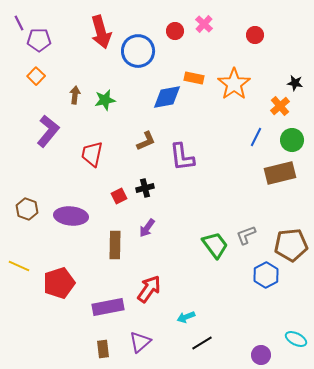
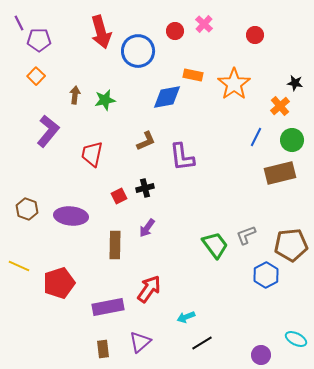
orange rectangle at (194, 78): moved 1 px left, 3 px up
